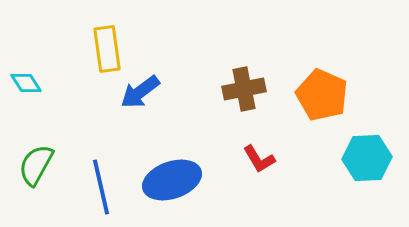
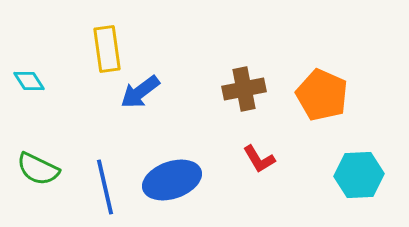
cyan diamond: moved 3 px right, 2 px up
cyan hexagon: moved 8 px left, 17 px down
green semicircle: moved 2 px right, 4 px down; rotated 93 degrees counterclockwise
blue line: moved 4 px right
